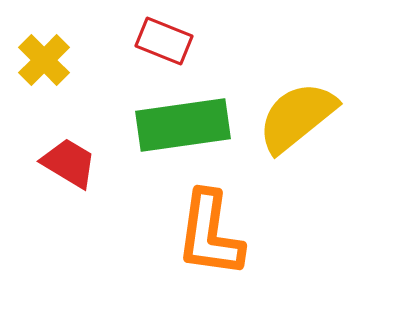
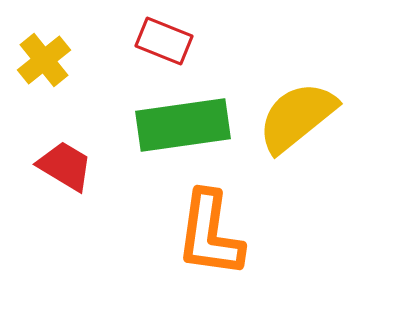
yellow cross: rotated 6 degrees clockwise
red trapezoid: moved 4 px left, 3 px down
